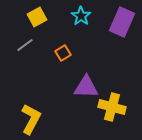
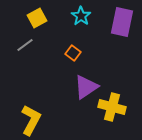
yellow square: moved 1 px down
purple rectangle: rotated 12 degrees counterclockwise
orange square: moved 10 px right; rotated 21 degrees counterclockwise
purple triangle: rotated 36 degrees counterclockwise
yellow L-shape: moved 1 px down
